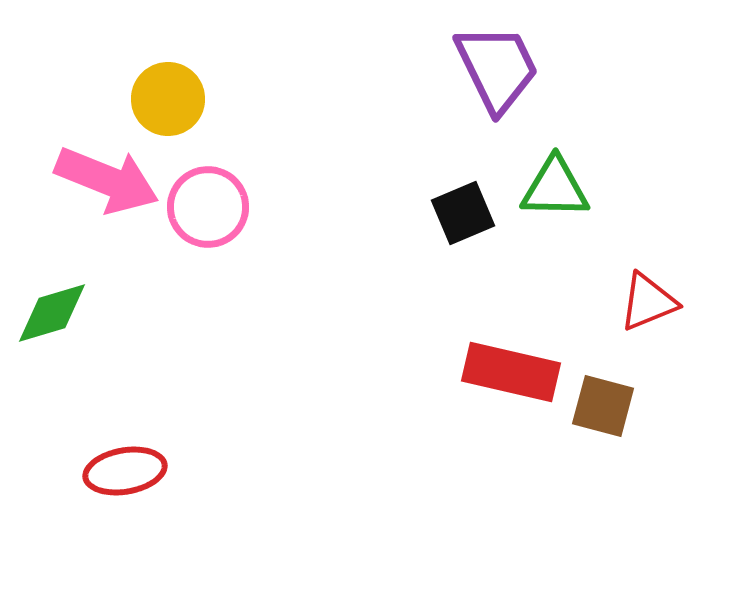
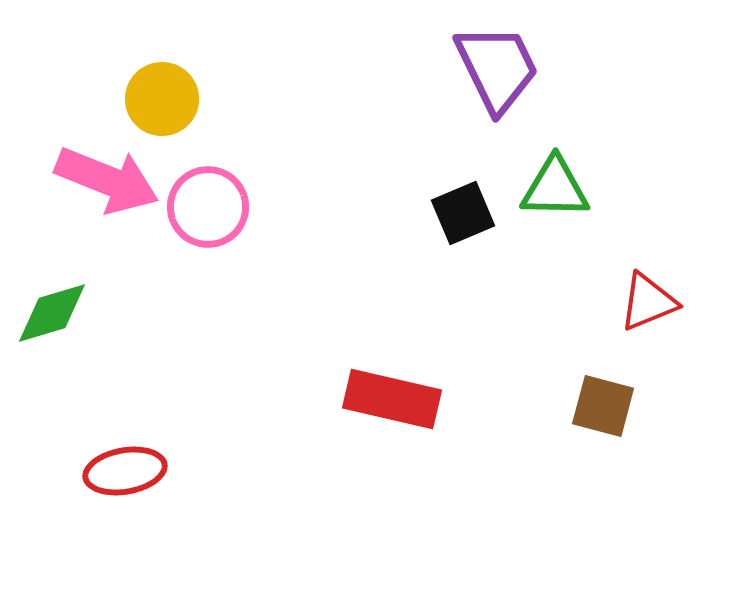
yellow circle: moved 6 px left
red rectangle: moved 119 px left, 27 px down
